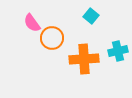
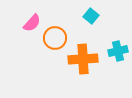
pink semicircle: rotated 102 degrees counterclockwise
orange circle: moved 3 px right
orange cross: moved 1 px left
